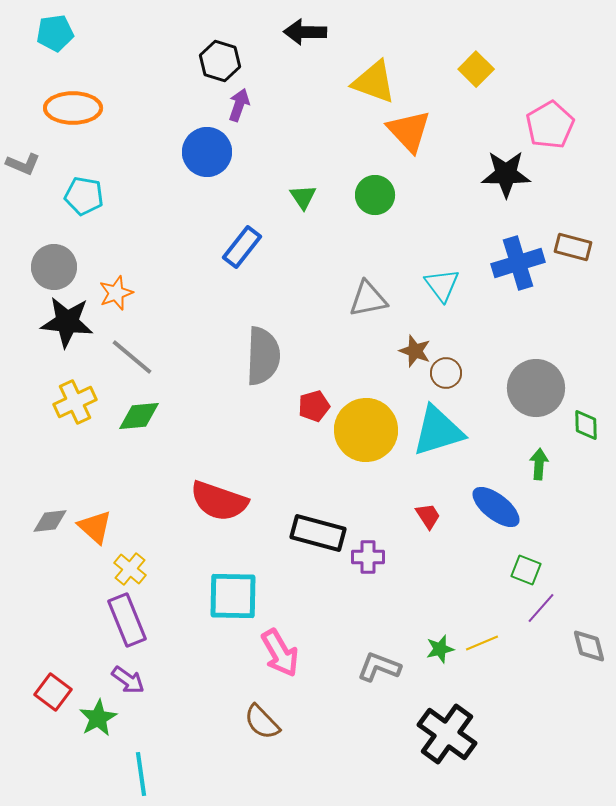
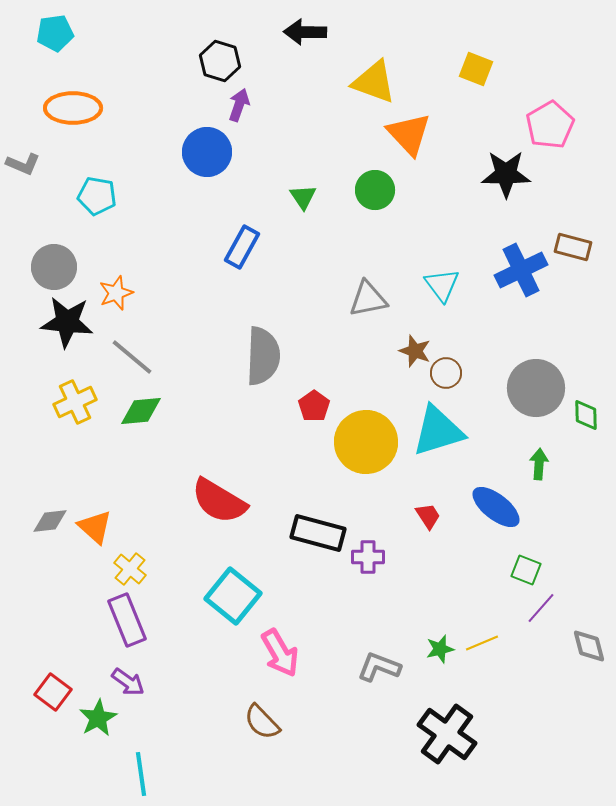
yellow square at (476, 69): rotated 24 degrees counterclockwise
orange triangle at (409, 131): moved 3 px down
green circle at (375, 195): moved 5 px up
cyan pentagon at (84, 196): moved 13 px right
blue rectangle at (242, 247): rotated 9 degrees counterclockwise
blue cross at (518, 263): moved 3 px right, 7 px down; rotated 9 degrees counterclockwise
red pentagon at (314, 406): rotated 20 degrees counterclockwise
green diamond at (139, 416): moved 2 px right, 5 px up
green diamond at (586, 425): moved 10 px up
yellow circle at (366, 430): moved 12 px down
red semicircle at (219, 501): rotated 12 degrees clockwise
cyan square at (233, 596): rotated 38 degrees clockwise
purple arrow at (128, 680): moved 2 px down
